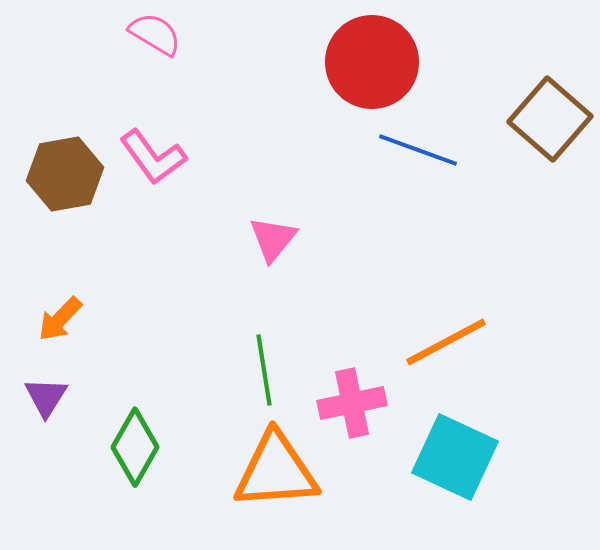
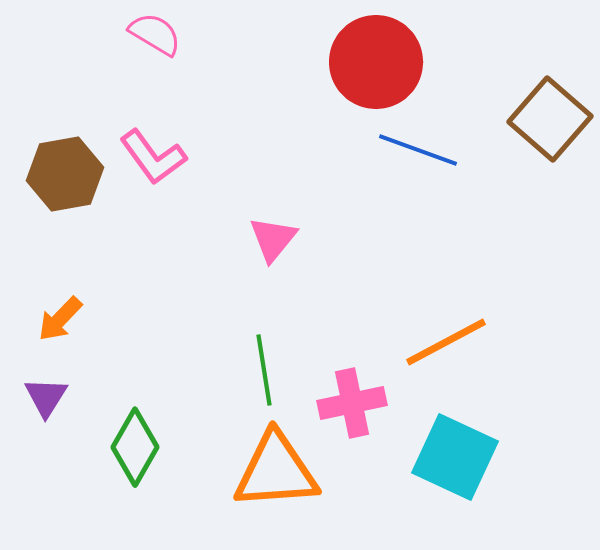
red circle: moved 4 px right
